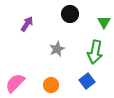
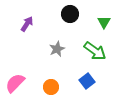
green arrow: moved 1 px up; rotated 65 degrees counterclockwise
orange circle: moved 2 px down
